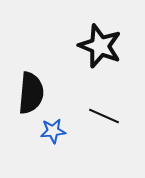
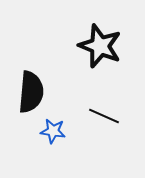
black semicircle: moved 1 px up
blue star: rotated 15 degrees clockwise
